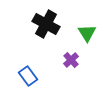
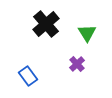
black cross: rotated 20 degrees clockwise
purple cross: moved 6 px right, 4 px down
